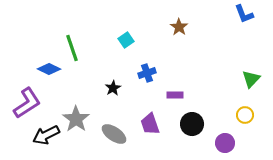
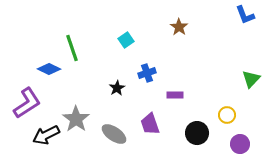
blue L-shape: moved 1 px right, 1 px down
black star: moved 4 px right
yellow circle: moved 18 px left
black circle: moved 5 px right, 9 px down
purple circle: moved 15 px right, 1 px down
